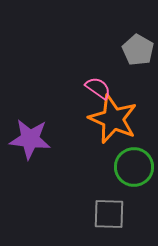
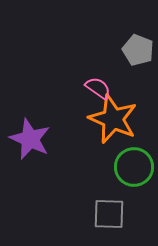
gray pentagon: rotated 8 degrees counterclockwise
purple star: rotated 18 degrees clockwise
